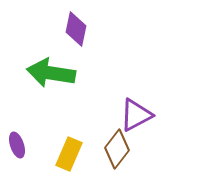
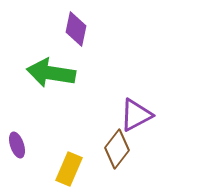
yellow rectangle: moved 15 px down
